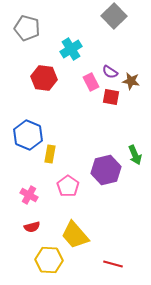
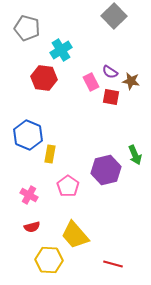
cyan cross: moved 10 px left, 1 px down
